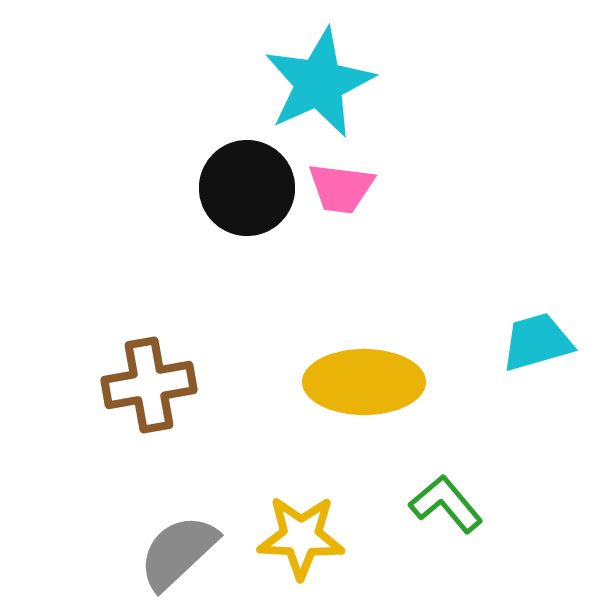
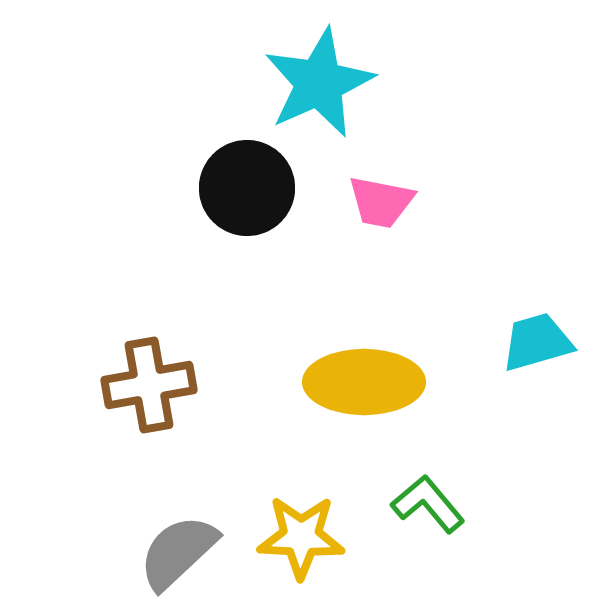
pink trapezoid: moved 40 px right, 14 px down; rotated 4 degrees clockwise
green L-shape: moved 18 px left
